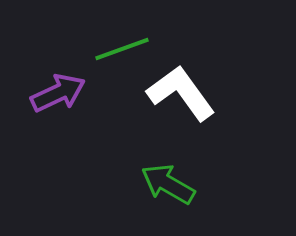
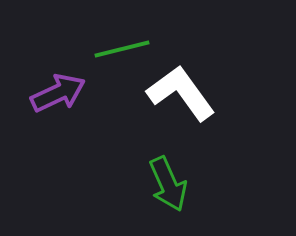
green line: rotated 6 degrees clockwise
green arrow: rotated 144 degrees counterclockwise
